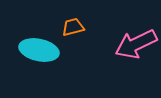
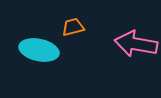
pink arrow: rotated 36 degrees clockwise
